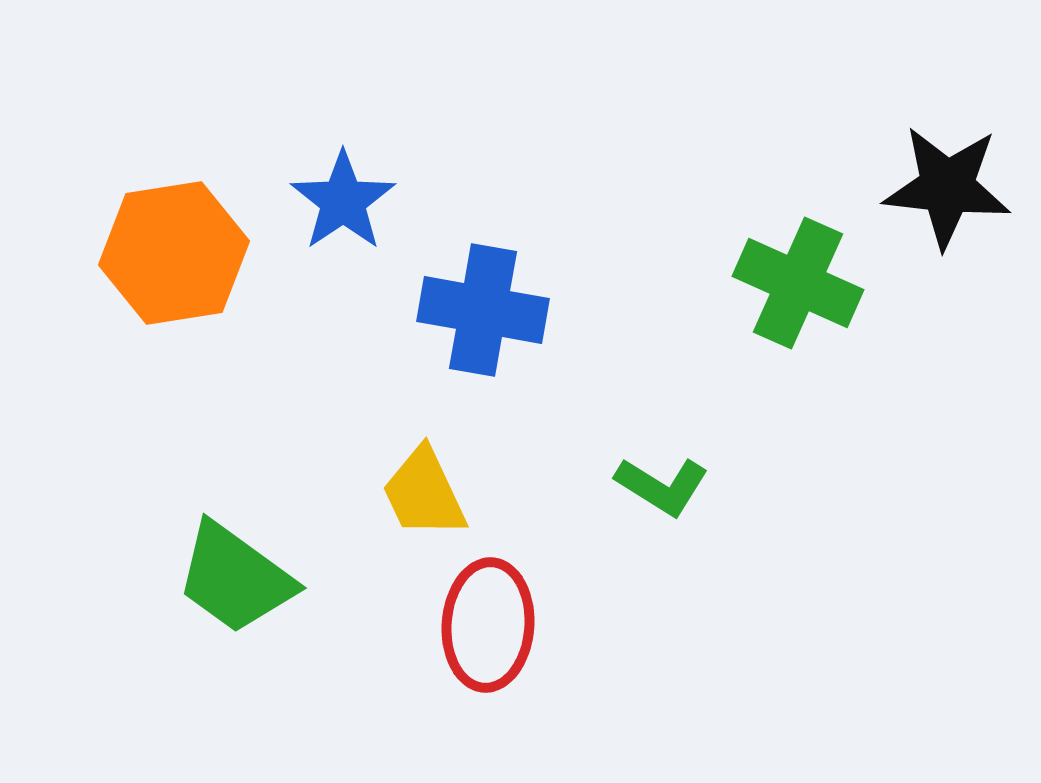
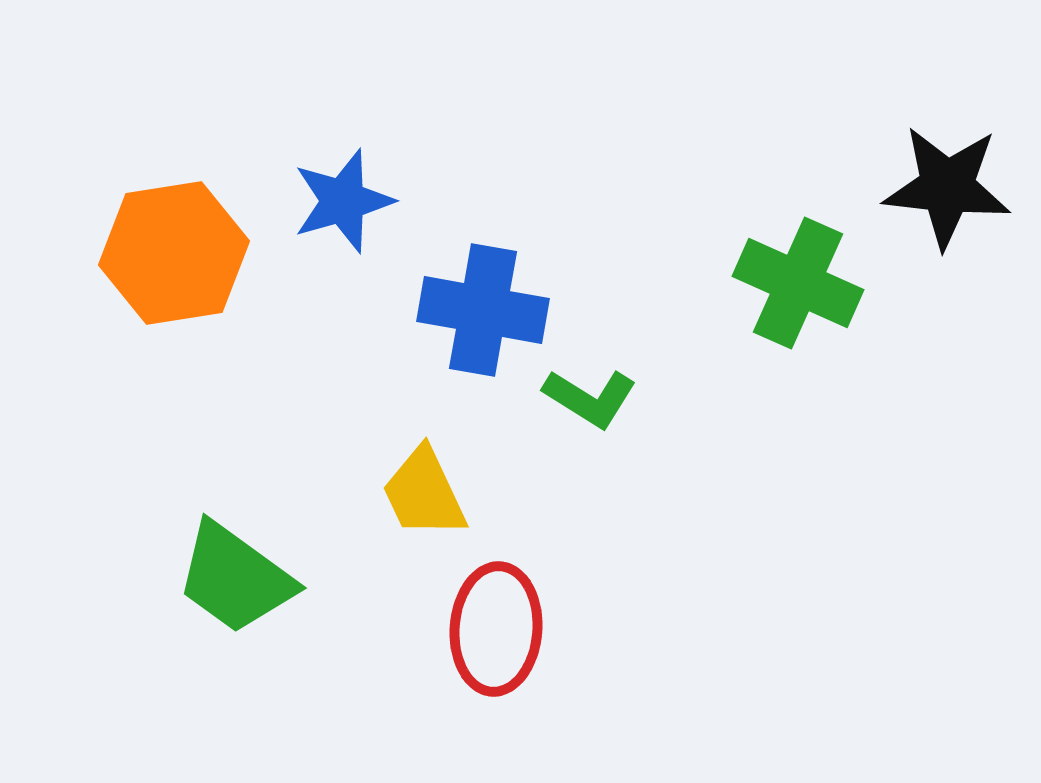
blue star: rotated 18 degrees clockwise
green L-shape: moved 72 px left, 88 px up
red ellipse: moved 8 px right, 4 px down
